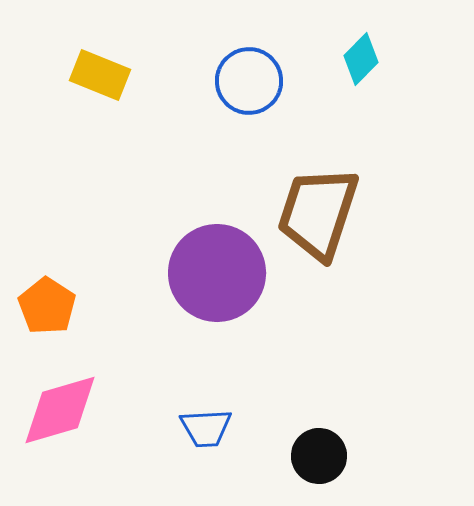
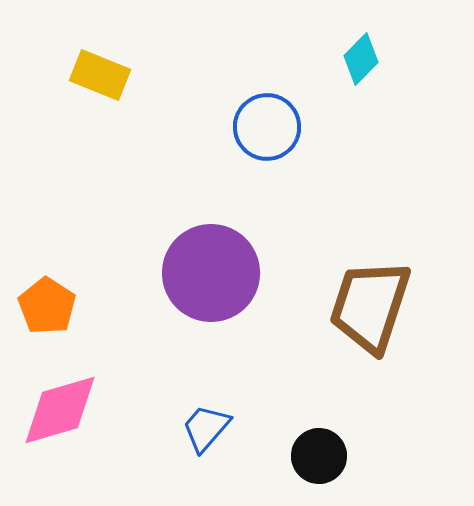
blue circle: moved 18 px right, 46 px down
brown trapezoid: moved 52 px right, 93 px down
purple circle: moved 6 px left
blue trapezoid: rotated 134 degrees clockwise
